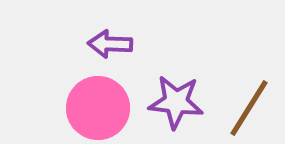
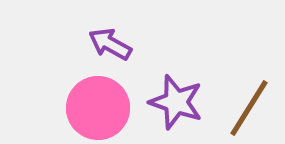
purple arrow: rotated 27 degrees clockwise
purple star: rotated 12 degrees clockwise
